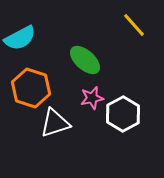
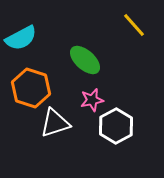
cyan semicircle: moved 1 px right
pink star: moved 2 px down
white hexagon: moved 7 px left, 12 px down
